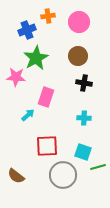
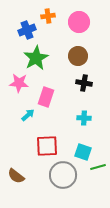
pink star: moved 3 px right, 6 px down
